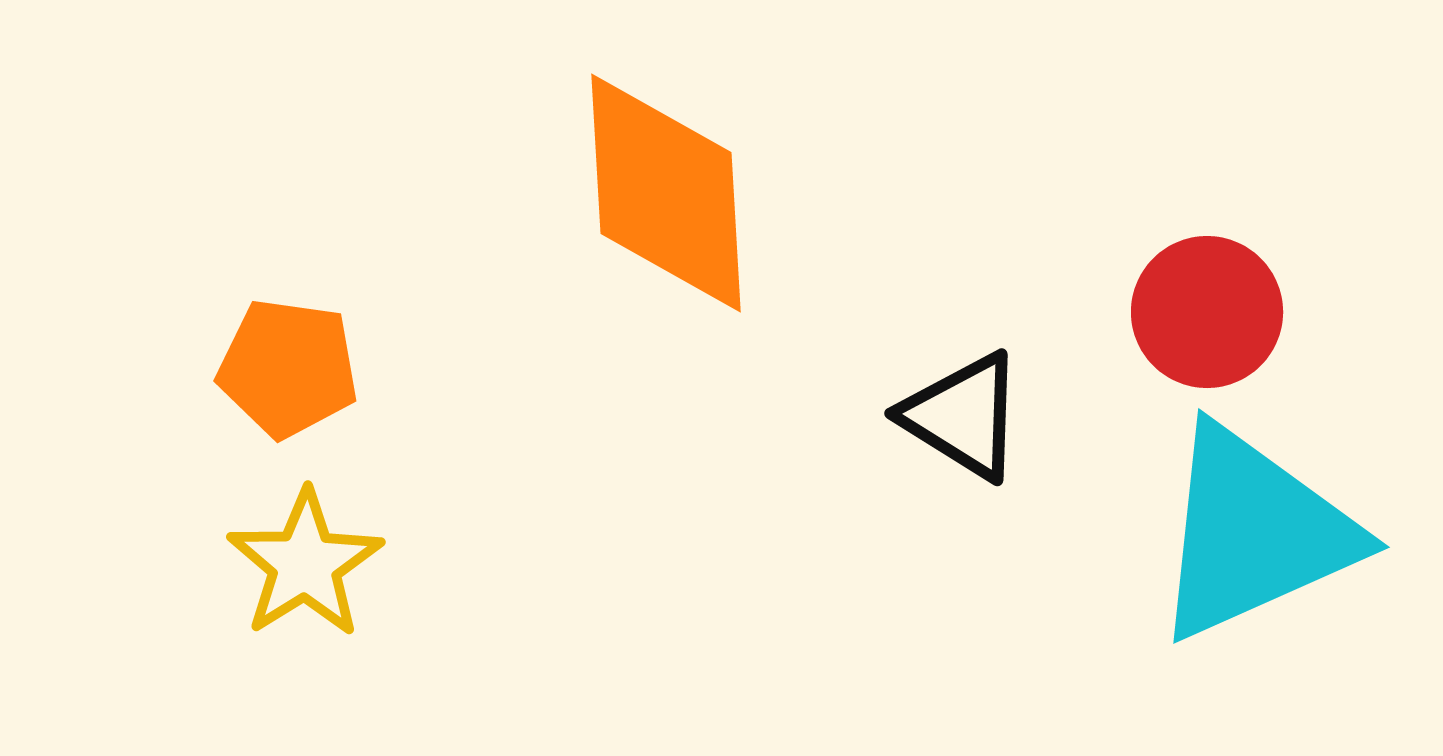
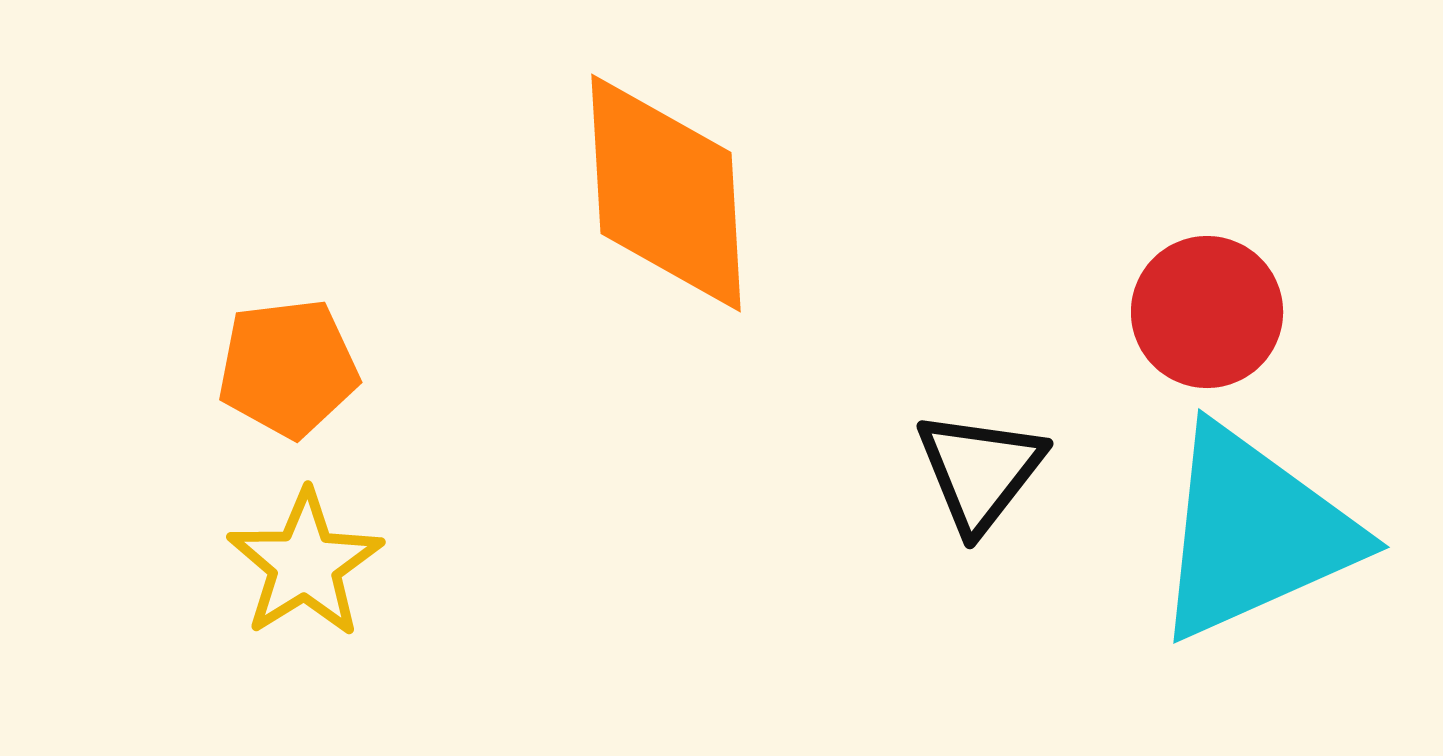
orange pentagon: rotated 15 degrees counterclockwise
black triangle: moved 17 px right, 55 px down; rotated 36 degrees clockwise
